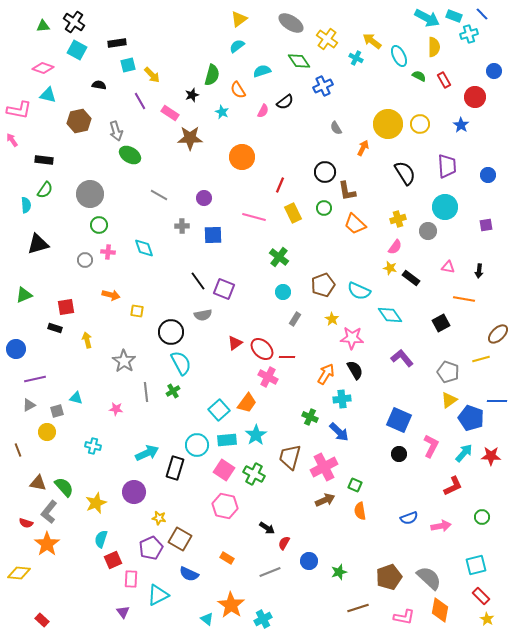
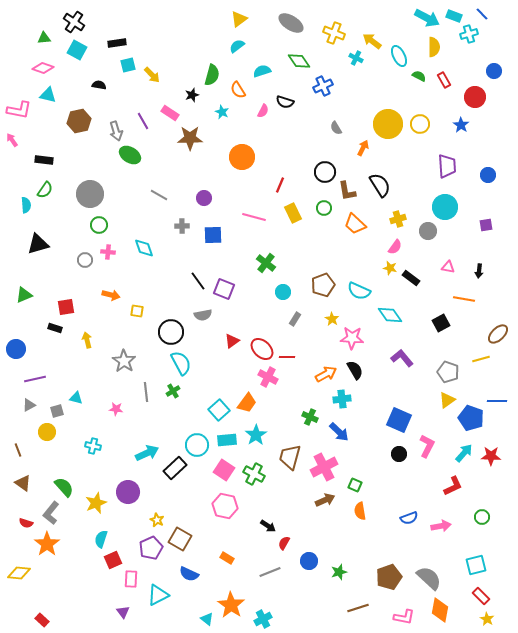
green triangle at (43, 26): moved 1 px right, 12 px down
yellow cross at (327, 39): moved 7 px right, 6 px up; rotated 15 degrees counterclockwise
purple line at (140, 101): moved 3 px right, 20 px down
black semicircle at (285, 102): rotated 54 degrees clockwise
black semicircle at (405, 173): moved 25 px left, 12 px down
green cross at (279, 257): moved 13 px left, 6 px down
red triangle at (235, 343): moved 3 px left, 2 px up
orange arrow at (326, 374): rotated 30 degrees clockwise
yellow triangle at (449, 400): moved 2 px left
pink L-shape at (431, 446): moved 4 px left
black rectangle at (175, 468): rotated 30 degrees clockwise
brown triangle at (38, 483): moved 15 px left; rotated 24 degrees clockwise
purple circle at (134, 492): moved 6 px left
gray L-shape at (49, 512): moved 2 px right, 1 px down
yellow star at (159, 518): moved 2 px left, 2 px down; rotated 16 degrees clockwise
black arrow at (267, 528): moved 1 px right, 2 px up
